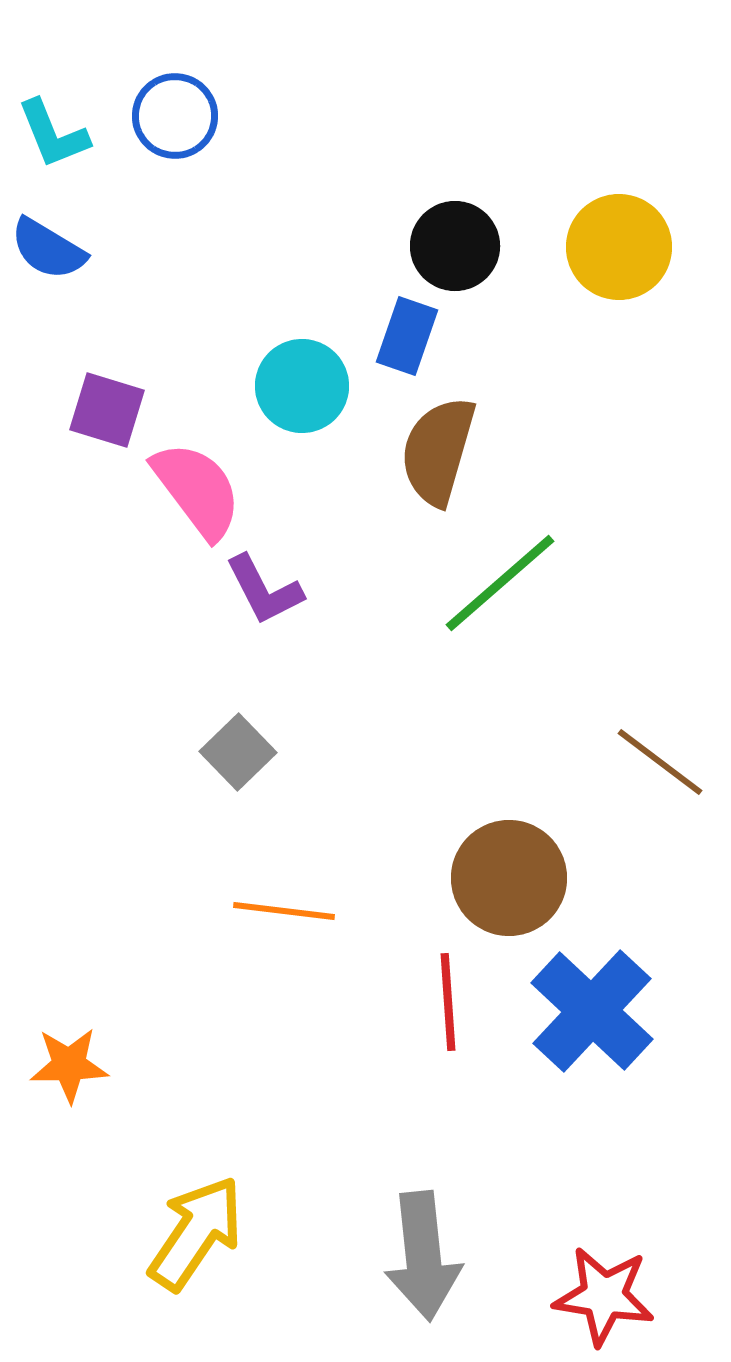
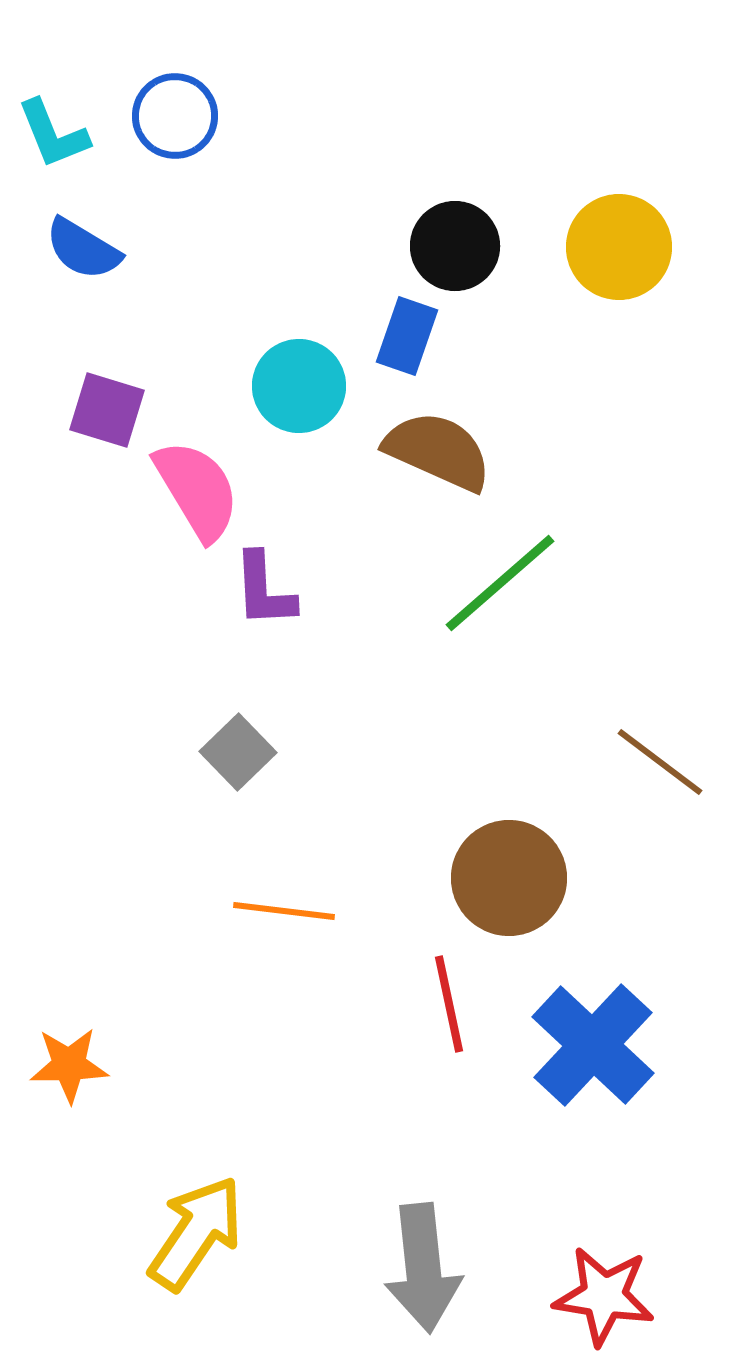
blue semicircle: moved 35 px right
cyan circle: moved 3 px left
brown semicircle: rotated 98 degrees clockwise
pink semicircle: rotated 6 degrees clockwise
purple L-shape: rotated 24 degrees clockwise
red line: moved 1 px right, 2 px down; rotated 8 degrees counterclockwise
blue cross: moved 1 px right, 34 px down
gray arrow: moved 12 px down
